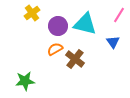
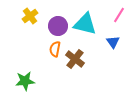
yellow cross: moved 2 px left, 3 px down
orange semicircle: rotated 49 degrees counterclockwise
